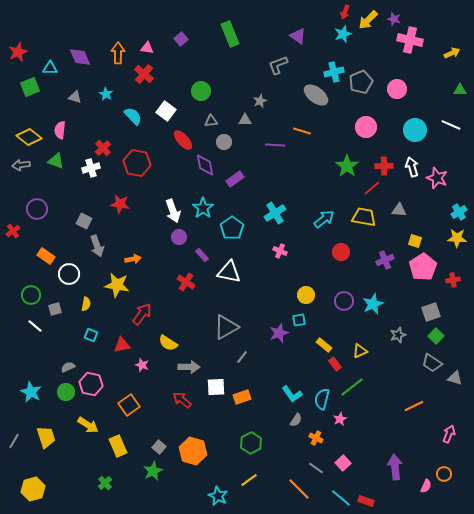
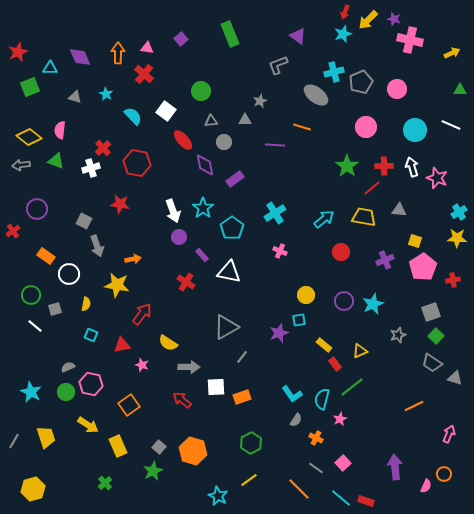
orange line at (302, 131): moved 4 px up
